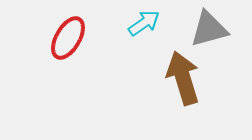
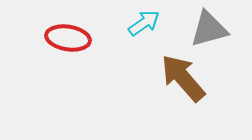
red ellipse: rotated 69 degrees clockwise
brown arrow: rotated 24 degrees counterclockwise
